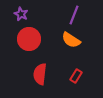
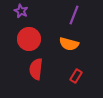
purple star: moved 3 px up
orange semicircle: moved 2 px left, 4 px down; rotated 18 degrees counterclockwise
red semicircle: moved 4 px left, 5 px up
